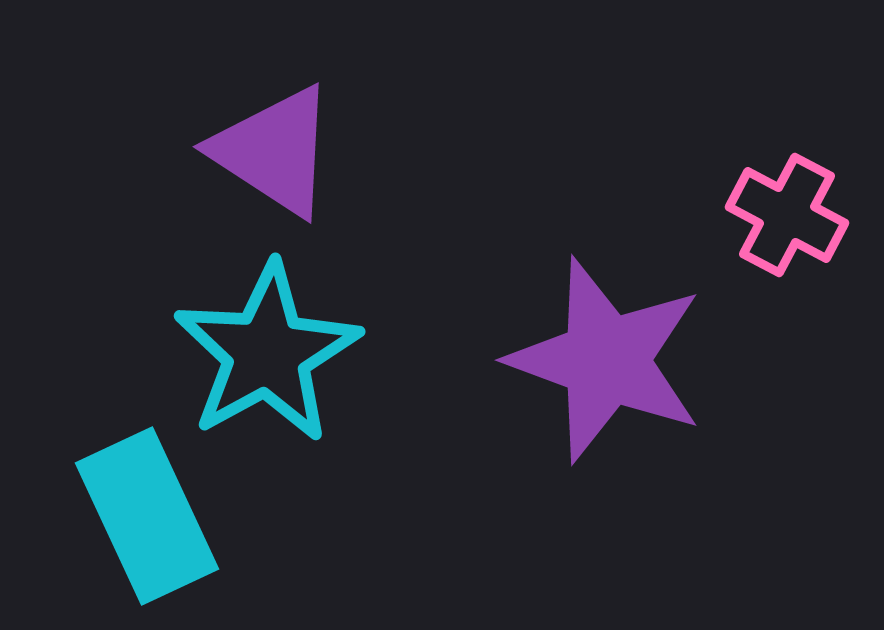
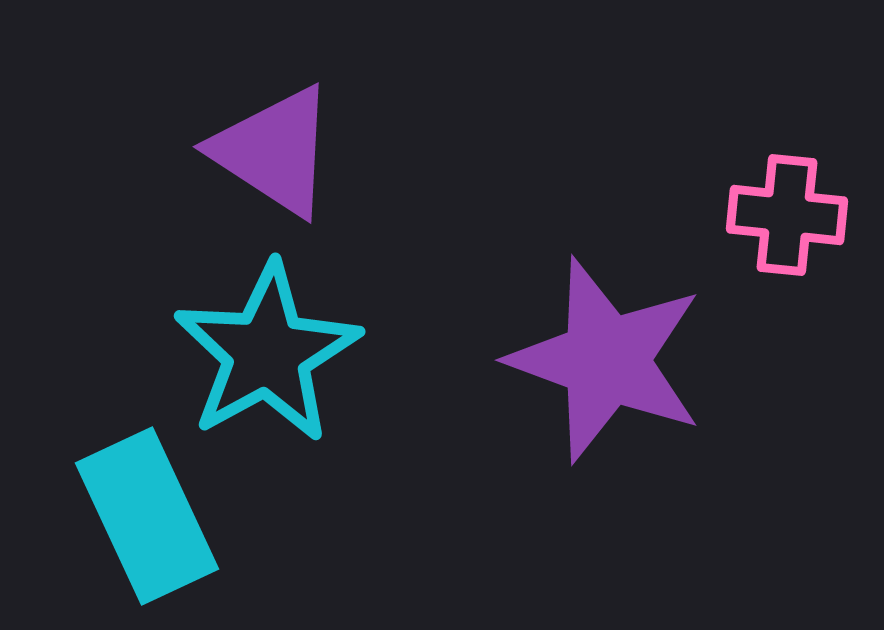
pink cross: rotated 22 degrees counterclockwise
